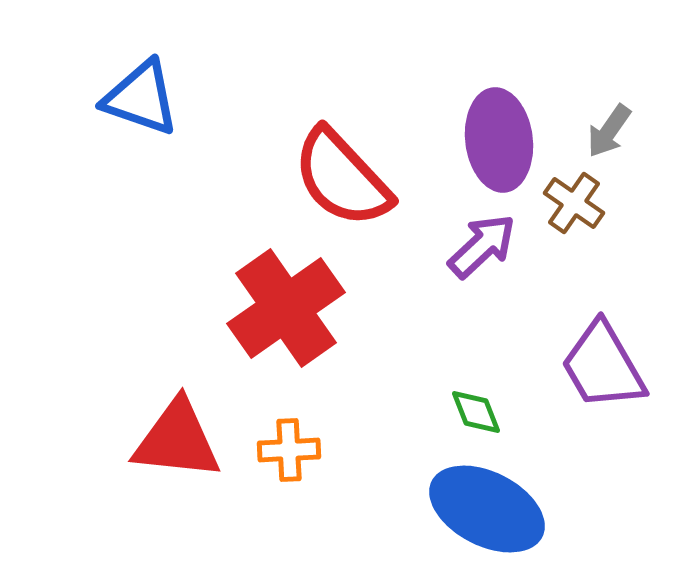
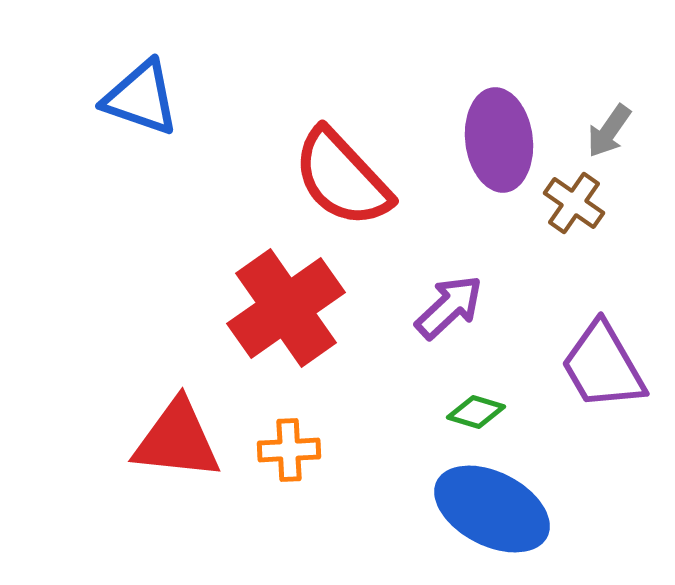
purple arrow: moved 33 px left, 61 px down
green diamond: rotated 52 degrees counterclockwise
blue ellipse: moved 5 px right
